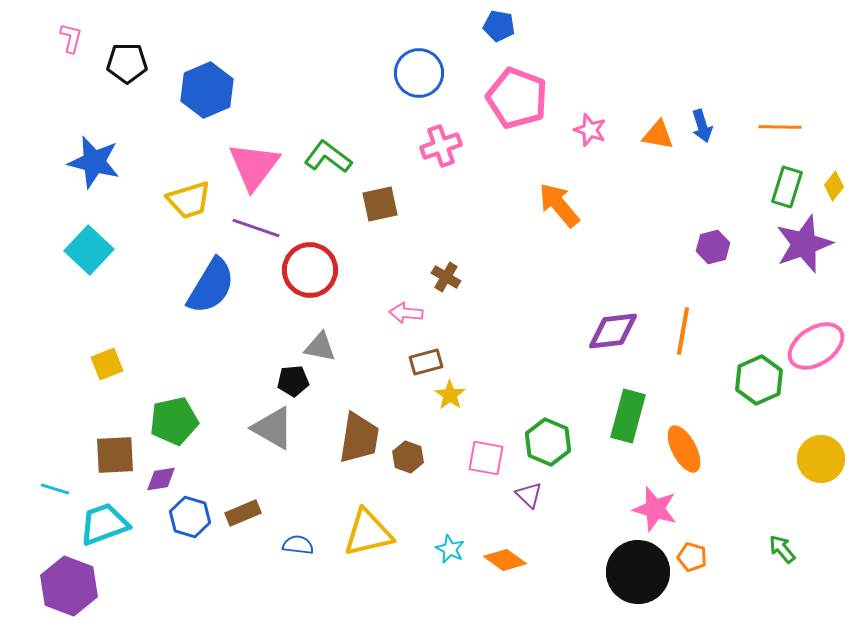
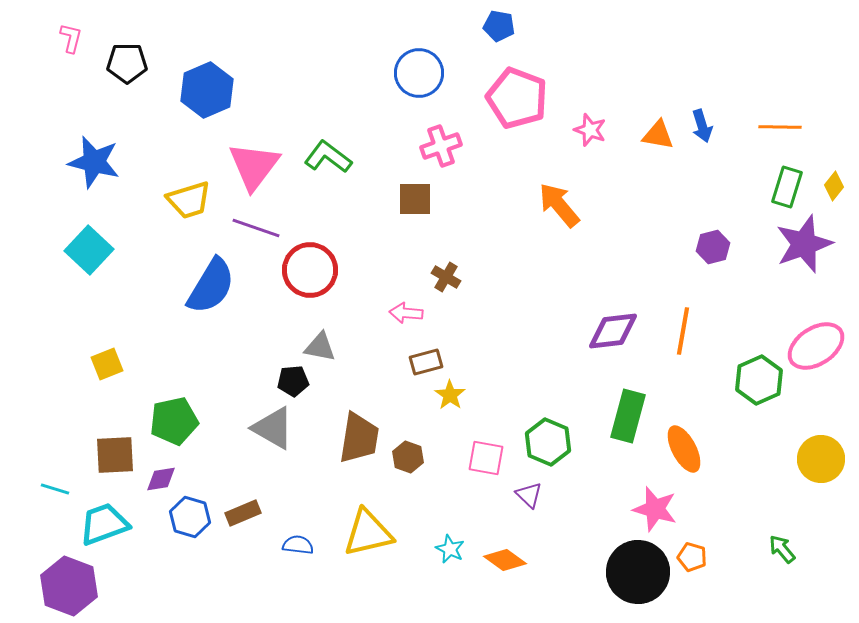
brown square at (380, 204): moved 35 px right, 5 px up; rotated 12 degrees clockwise
